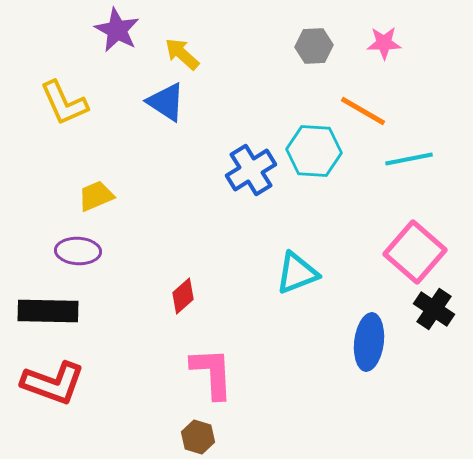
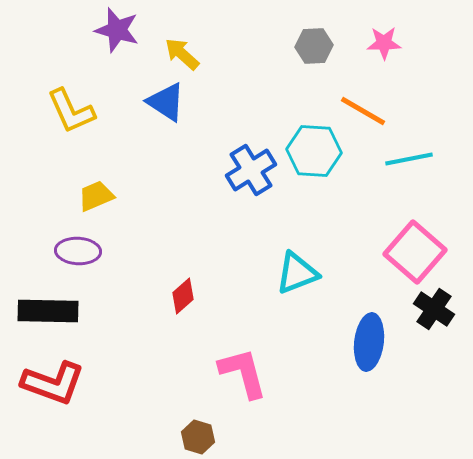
purple star: rotated 12 degrees counterclockwise
yellow L-shape: moved 7 px right, 8 px down
pink L-shape: moved 31 px right; rotated 12 degrees counterclockwise
